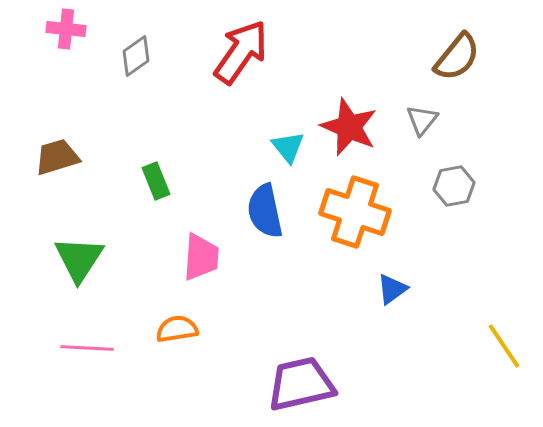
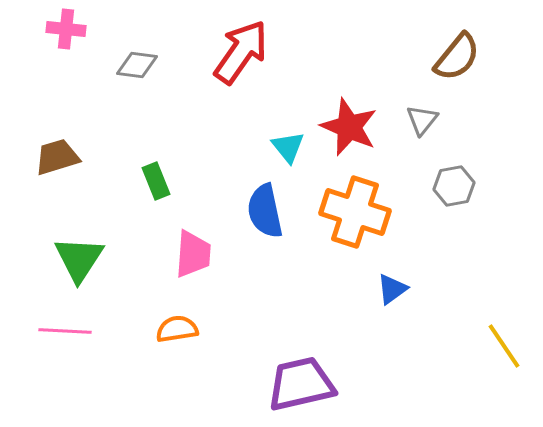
gray diamond: moved 1 px right, 9 px down; rotated 42 degrees clockwise
pink trapezoid: moved 8 px left, 3 px up
pink line: moved 22 px left, 17 px up
